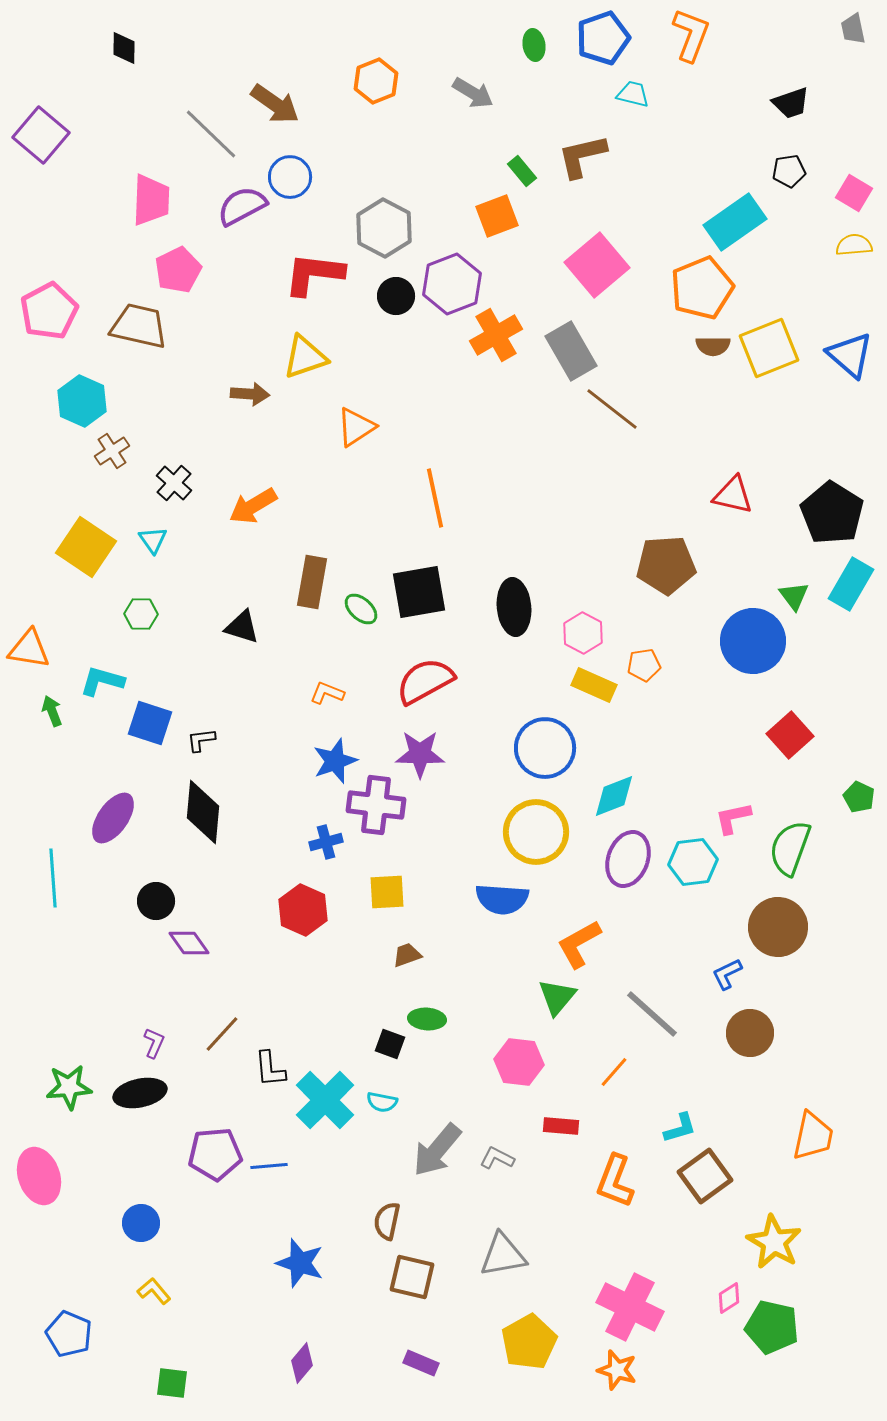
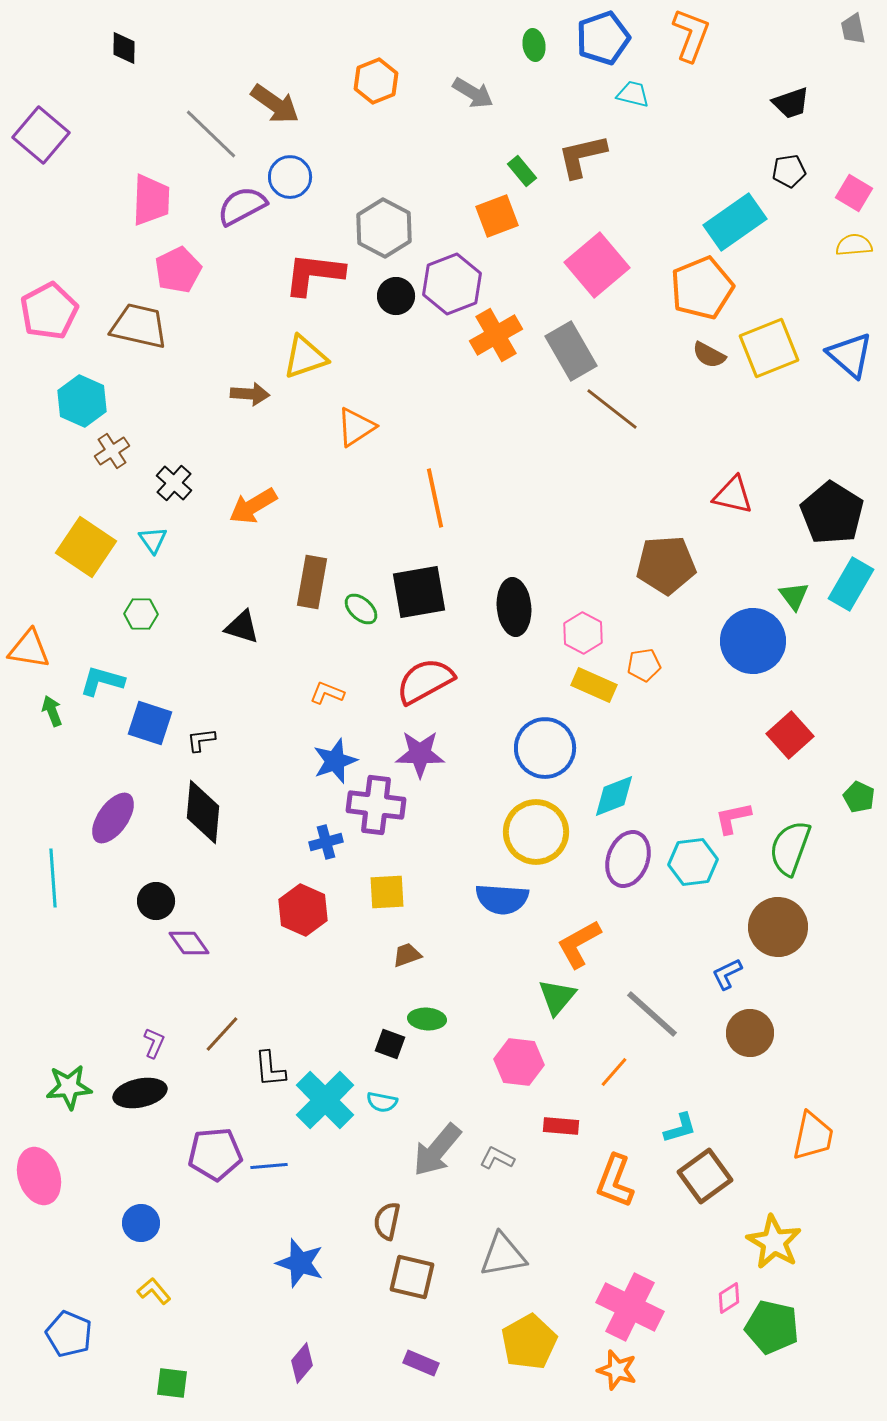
brown semicircle at (713, 346): moved 4 px left, 9 px down; rotated 28 degrees clockwise
